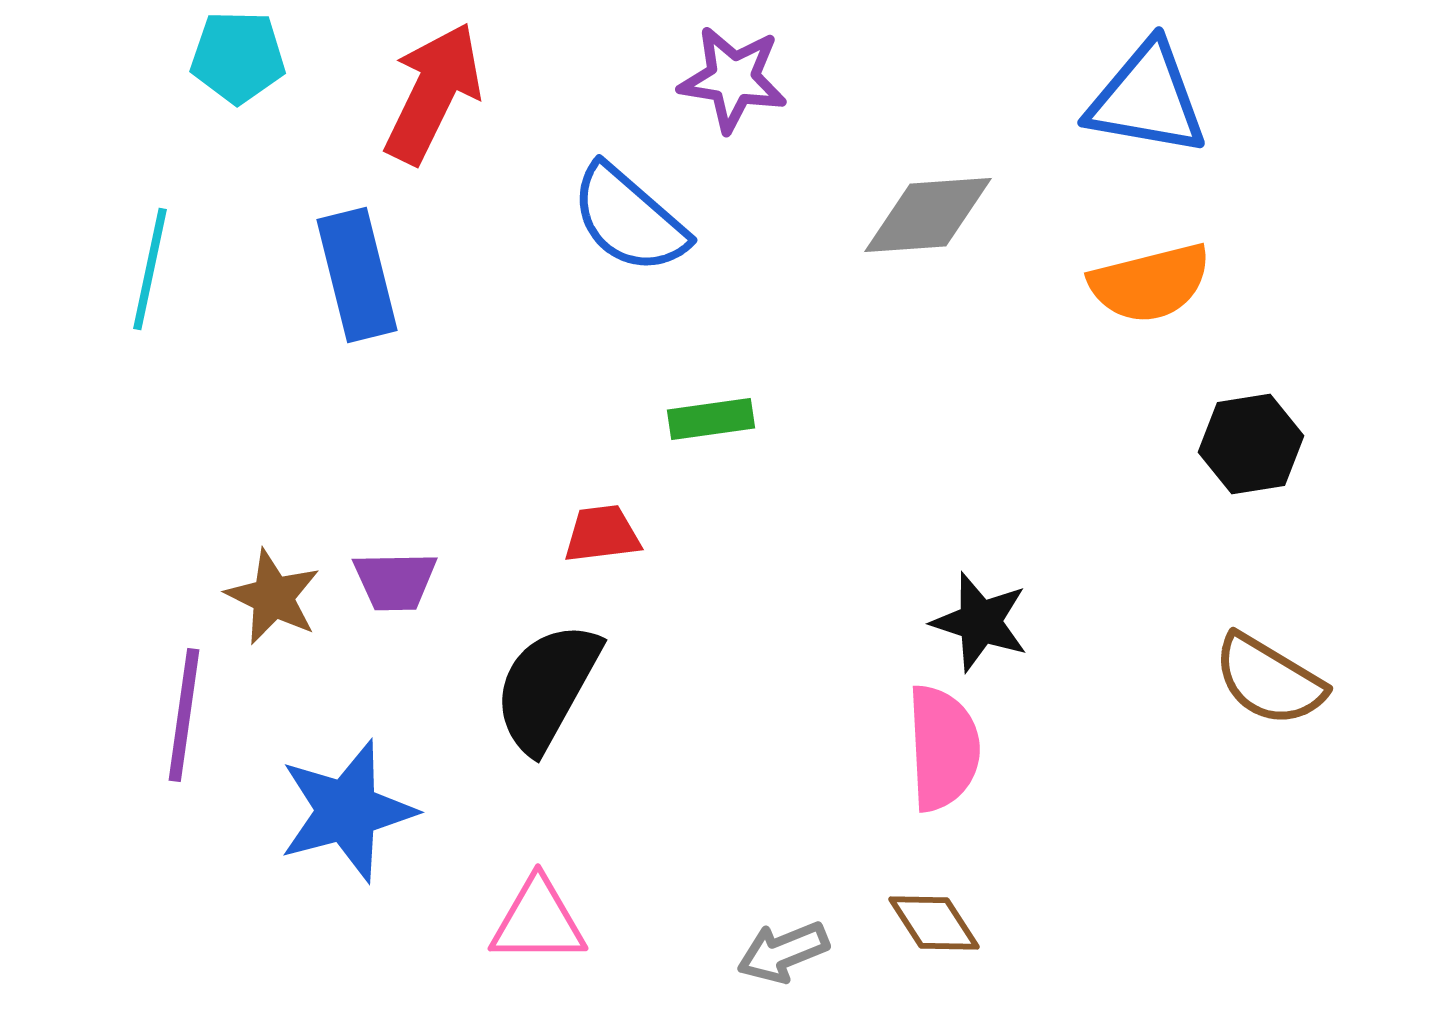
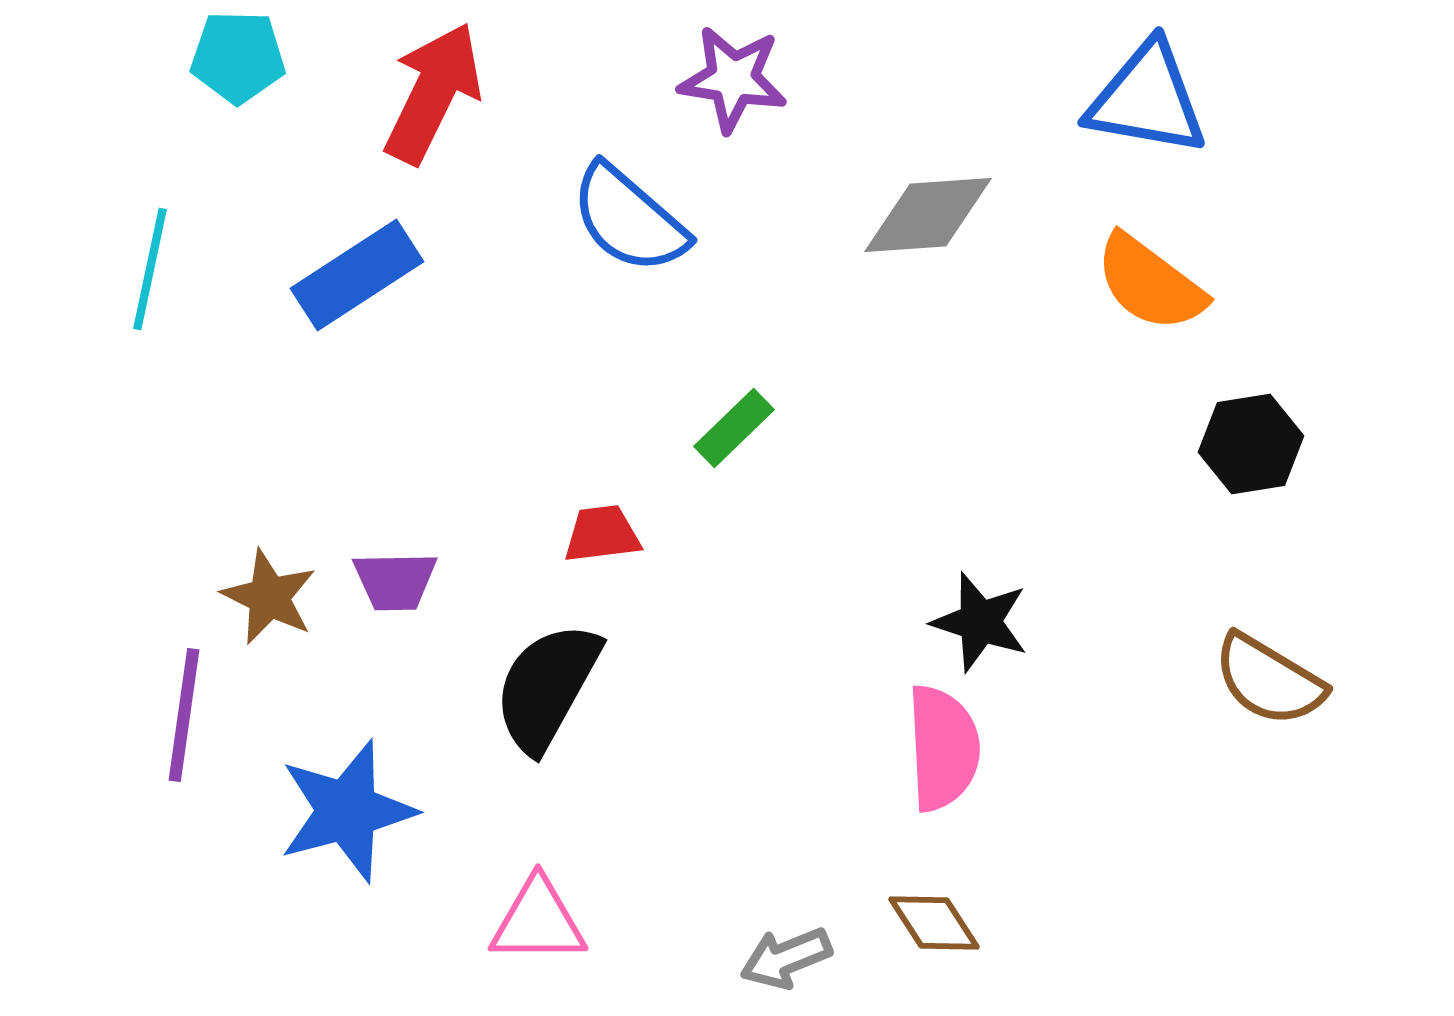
blue rectangle: rotated 71 degrees clockwise
orange semicircle: rotated 51 degrees clockwise
green rectangle: moved 23 px right, 9 px down; rotated 36 degrees counterclockwise
brown star: moved 4 px left
gray arrow: moved 3 px right, 6 px down
